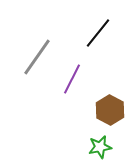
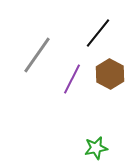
gray line: moved 2 px up
brown hexagon: moved 36 px up
green star: moved 4 px left, 1 px down
